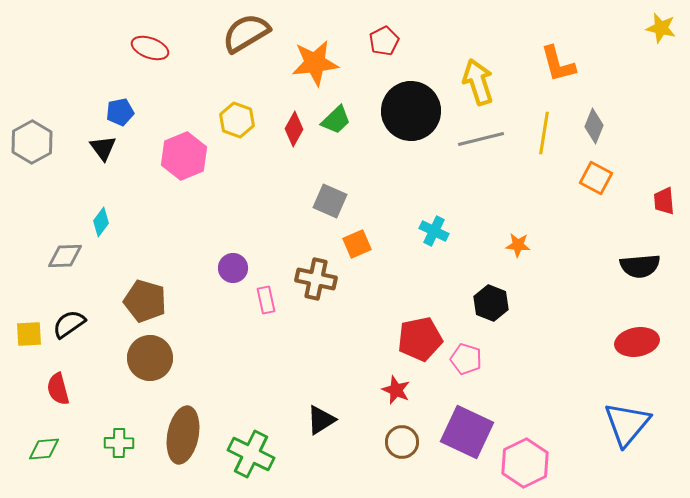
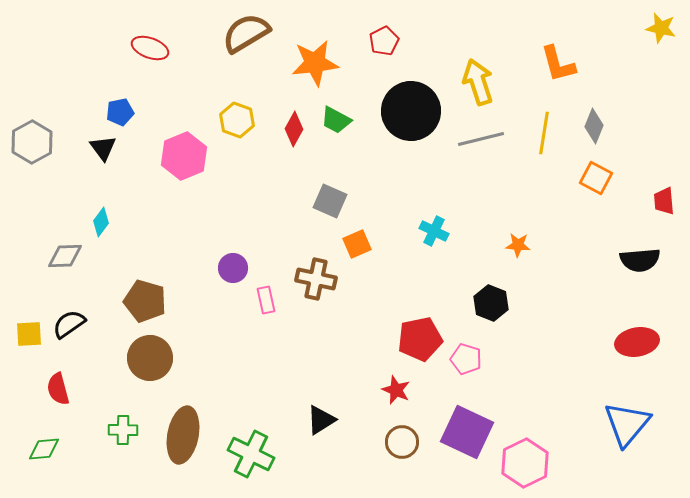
green trapezoid at (336, 120): rotated 72 degrees clockwise
black semicircle at (640, 266): moved 6 px up
green cross at (119, 443): moved 4 px right, 13 px up
